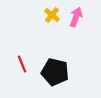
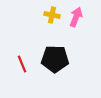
yellow cross: rotated 28 degrees counterclockwise
black pentagon: moved 13 px up; rotated 12 degrees counterclockwise
